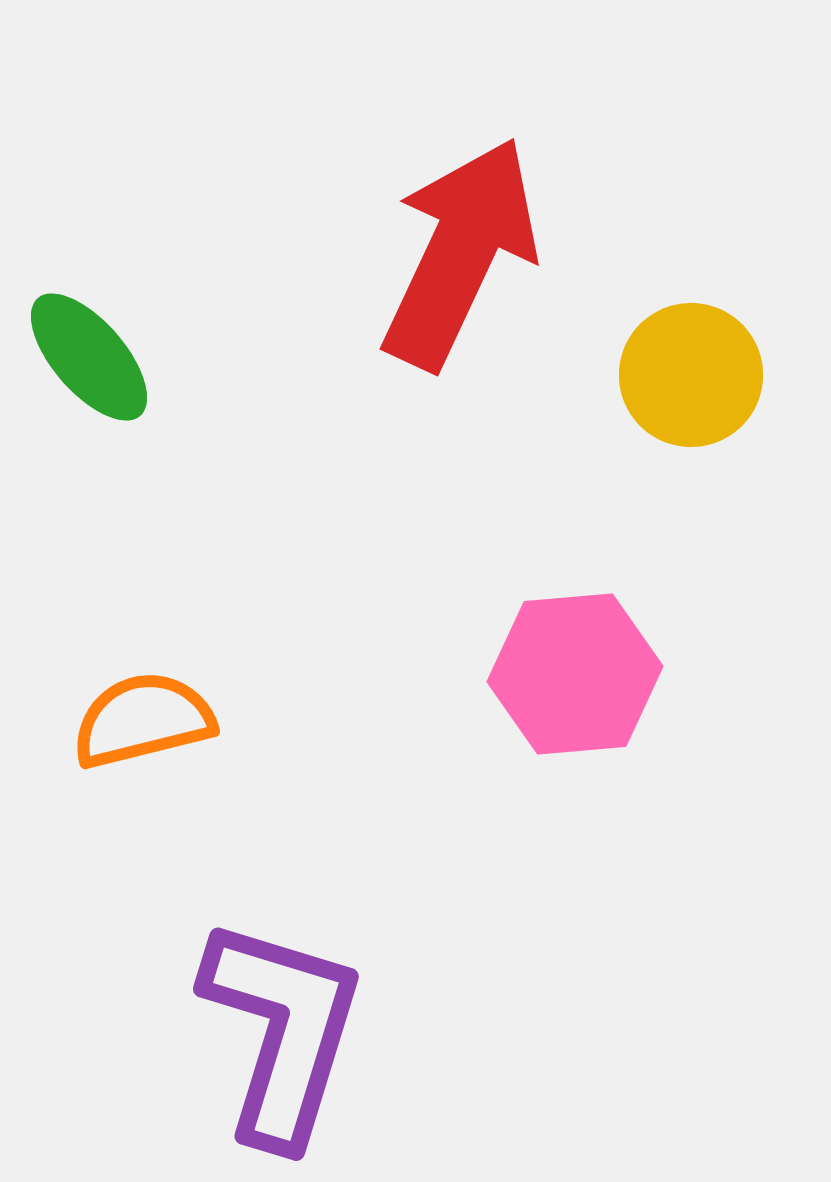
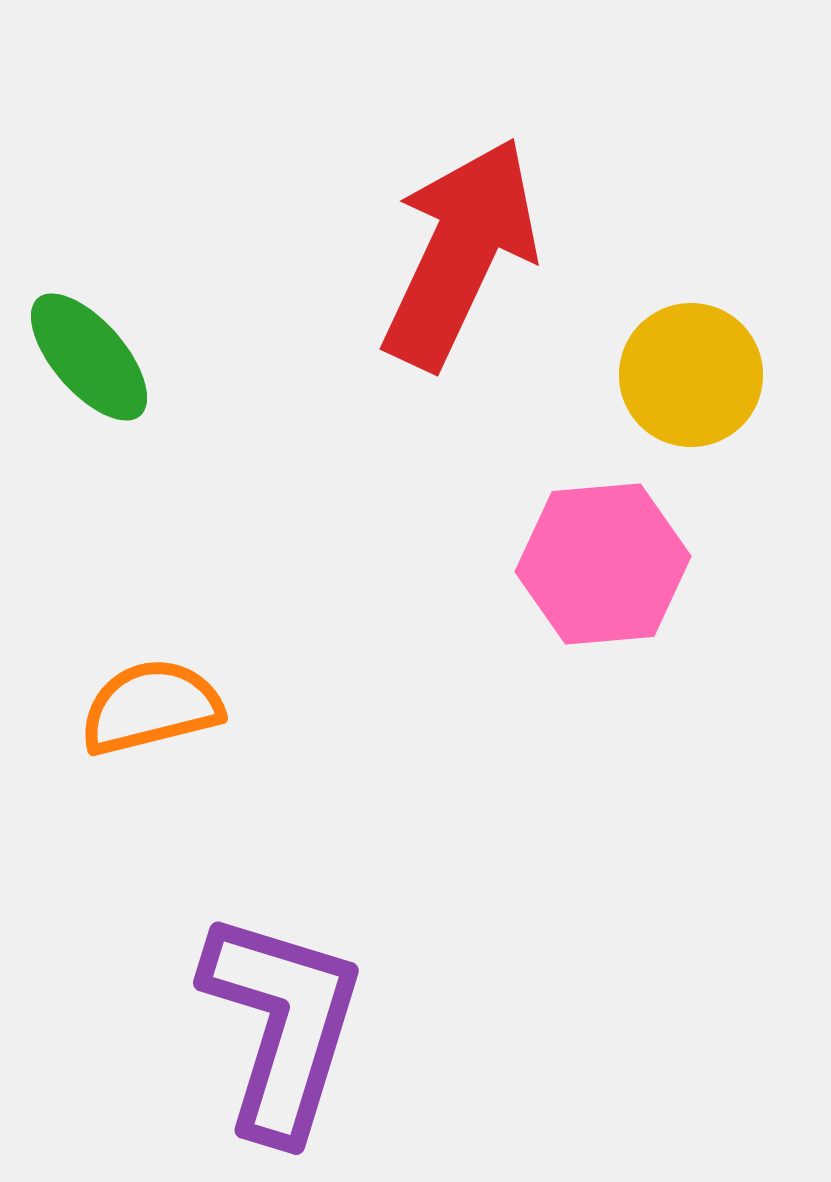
pink hexagon: moved 28 px right, 110 px up
orange semicircle: moved 8 px right, 13 px up
purple L-shape: moved 6 px up
